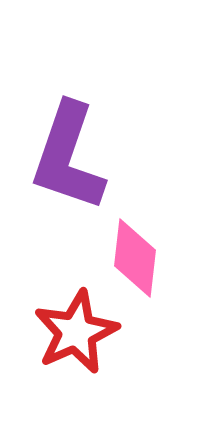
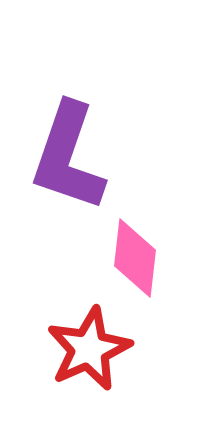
red star: moved 13 px right, 17 px down
